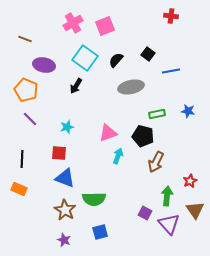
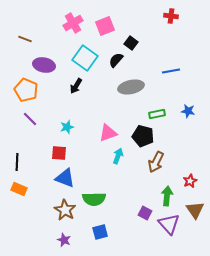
black square: moved 17 px left, 11 px up
black line: moved 5 px left, 3 px down
